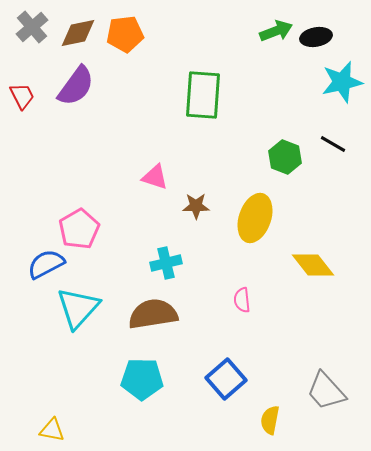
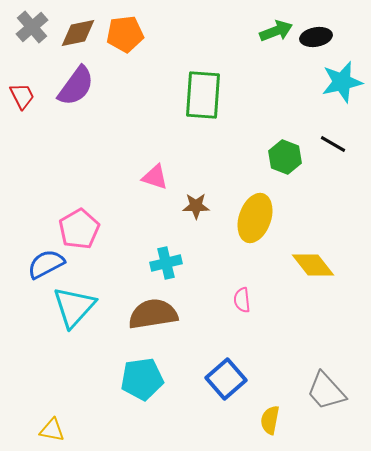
cyan triangle: moved 4 px left, 1 px up
cyan pentagon: rotated 9 degrees counterclockwise
